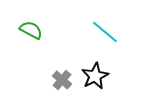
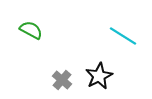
cyan line: moved 18 px right, 4 px down; rotated 8 degrees counterclockwise
black star: moved 4 px right
